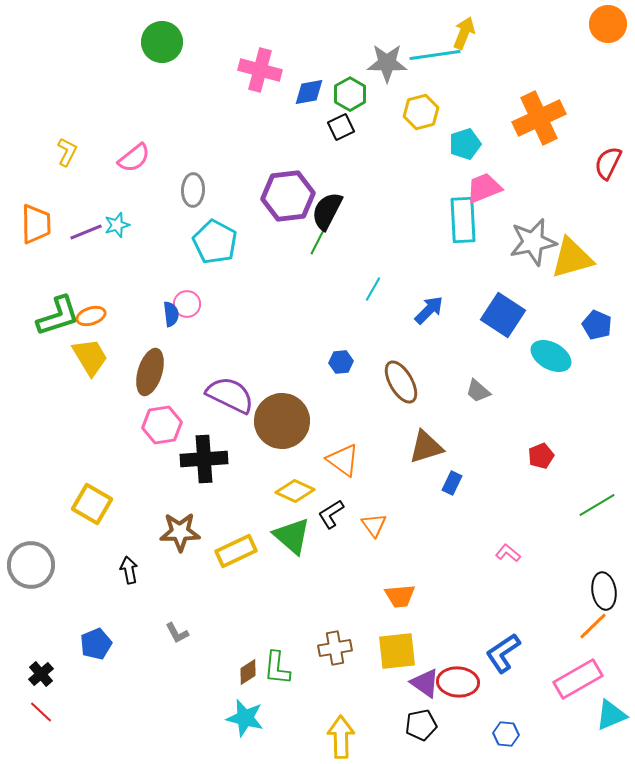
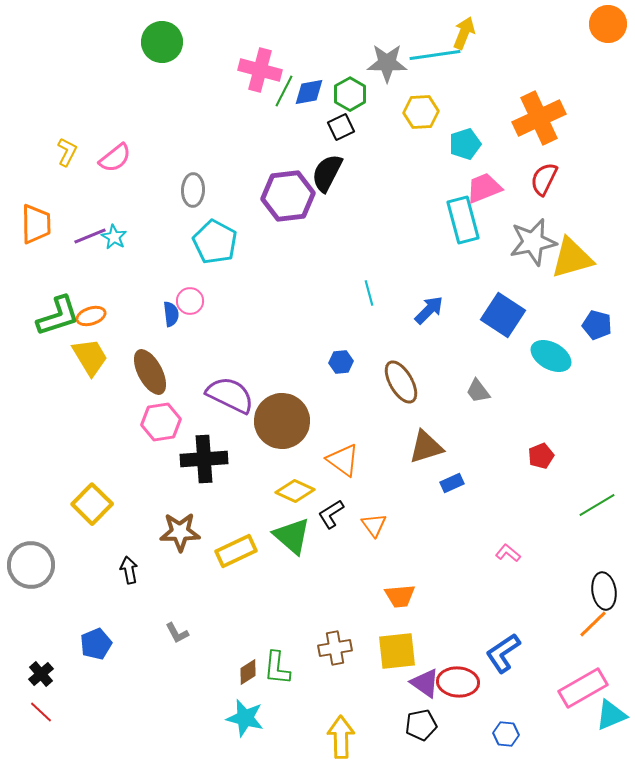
yellow hexagon at (421, 112): rotated 12 degrees clockwise
pink semicircle at (134, 158): moved 19 px left
red semicircle at (608, 163): moved 64 px left, 16 px down
black semicircle at (327, 211): moved 38 px up
cyan rectangle at (463, 220): rotated 12 degrees counterclockwise
cyan star at (117, 225): moved 3 px left, 12 px down; rotated 25 degrees counterclockwise
purple line at (86, 232): moved 4 px right, 4 px down
green line at (319, 239): moved 35 px left, 148 px up
cyan line at (373, 289): moved 4 px left, 4 px down; rotated 45 degrees counterclockwise
pink circle at (187, 304): moved 3 px right, 3 px up
blue pentagon at (597, 325): rotated 8 degrees counterclockwise
brown ellipse at (150, 372): rotated 45 degrees counterclockwise
gray trapezoid at (478, 391): rotated 12 degrees clockwise
pink hexagon at (162, 425): moved 1 px left, 3 px up
blue rectangle at (452, 483): rotated 40 degrees clockwise
yellow square at (92, 504): rotated 15 degrees clockwise
orange line at (593, 626): moved 2 px up
pink rectangle at (578, 679): moved 5 px right, 9 px down
